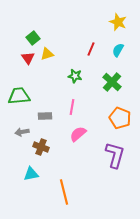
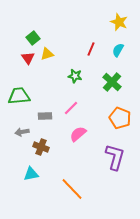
yellow star: moved 1 px right
pink line: moved 1 px left, 1 px down; rotated 35 degrees clockwise
purple L-shape: moved 2 px down
orange line: moved 8 px right, 3 px up; rotated 30 degrees counterclockwise
